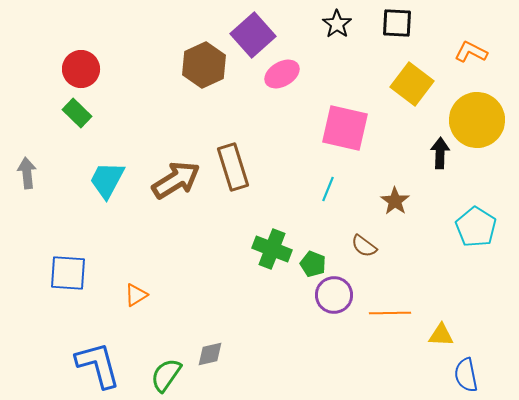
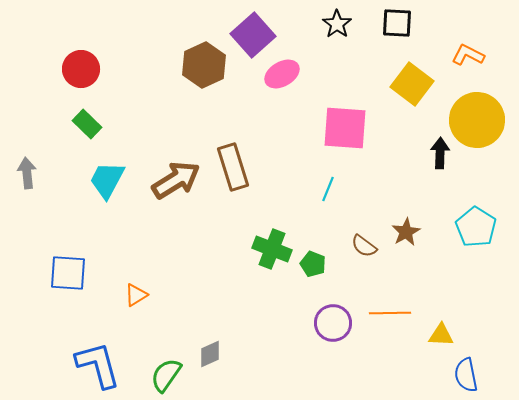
orange L-shape: moved 3 px left, 3 px down
green rectangle: moved 10 px right, 11 px down
pink square: rotated 9 degrees counterclockwise
brown star: moved 11 px right, 31 px down; rotated 8 degrees clockwise
purple circle: moved 1 px left, 28 px down
gray diamond: rotated 12 degrees counterclockwise
